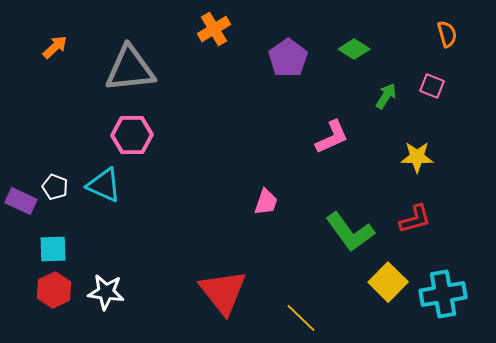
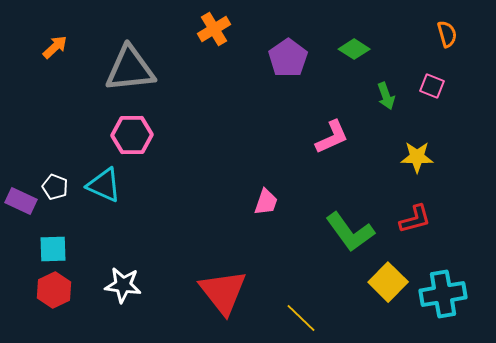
green arrow: rotated 128 degrees clockwise
white star: moved 17 px right, 7 px up
